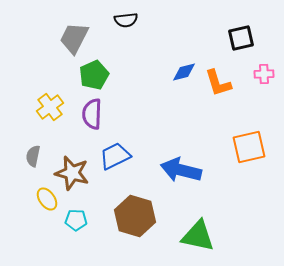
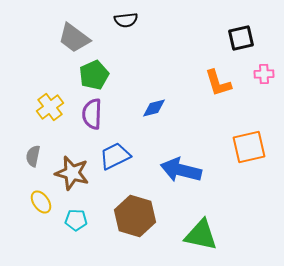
gray trapezoid: rotated 80 degrees counterclockwise
blue diamond: moved 30 px left, 36 px down
yellow ellipse: moved 6 px left, 3 px down
green triangle: moved 3 px right, 1 px up
